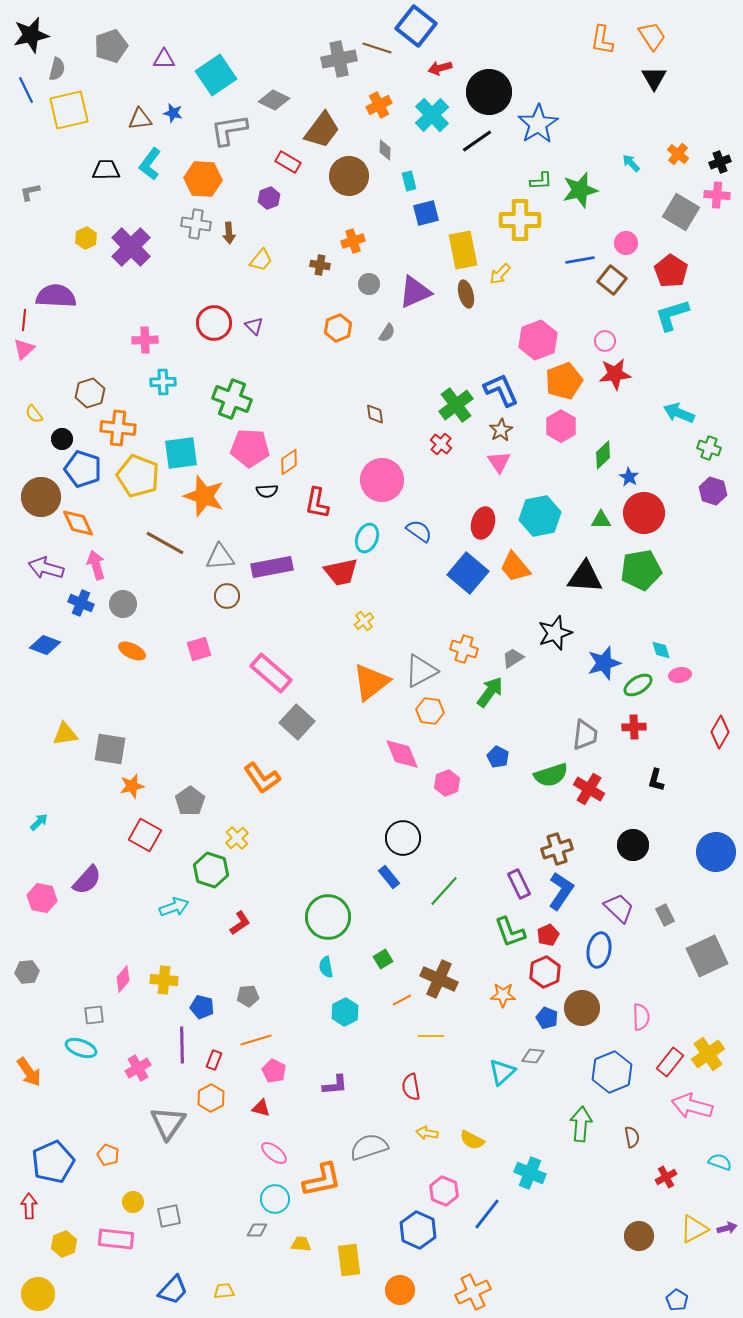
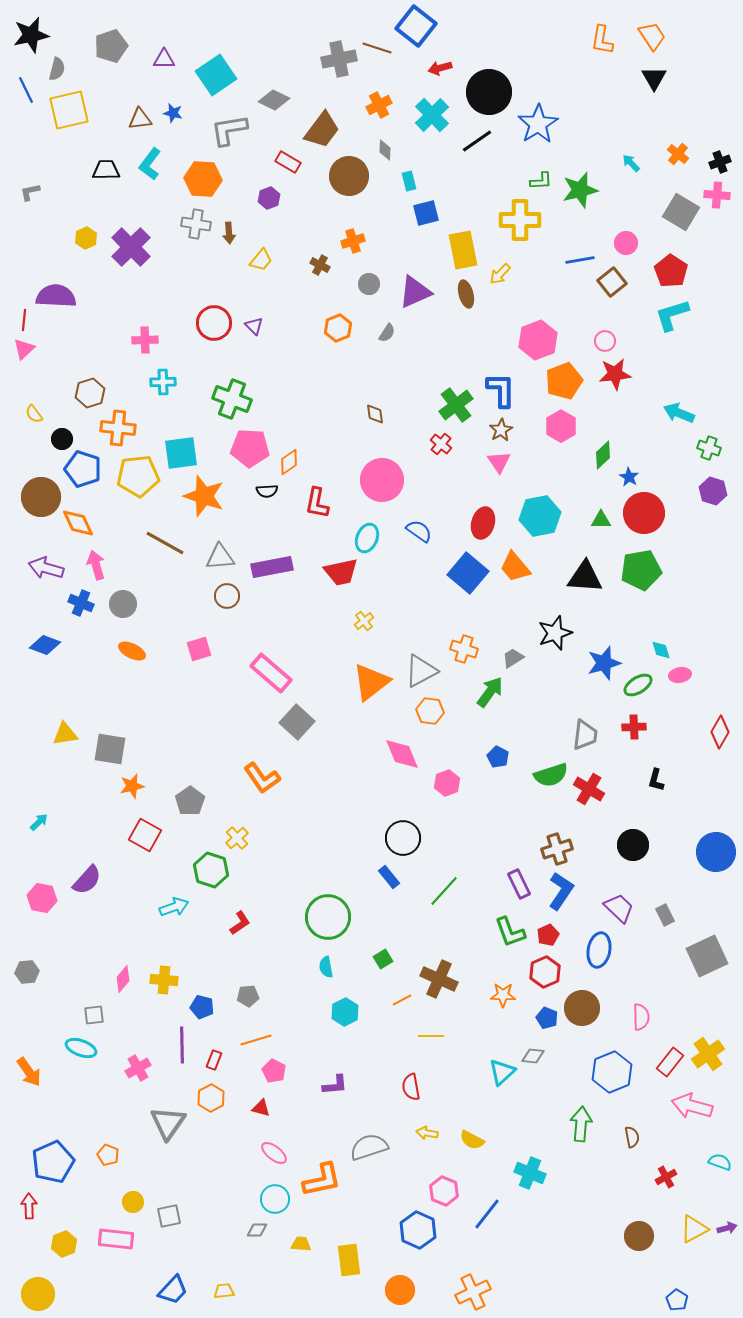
brown cross at (320, 265): rotated 18 degrees clockwise
brown square at (612, 280): moved 2 px down; rotated 12 degrees clockwise
blue L-shape at (501, 390): rotated 24 degrees clockwise
yellow pentagon at (138, 476): rotated 27 degrees counterclockwise
